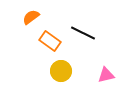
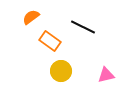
black line: moved 6 px up
